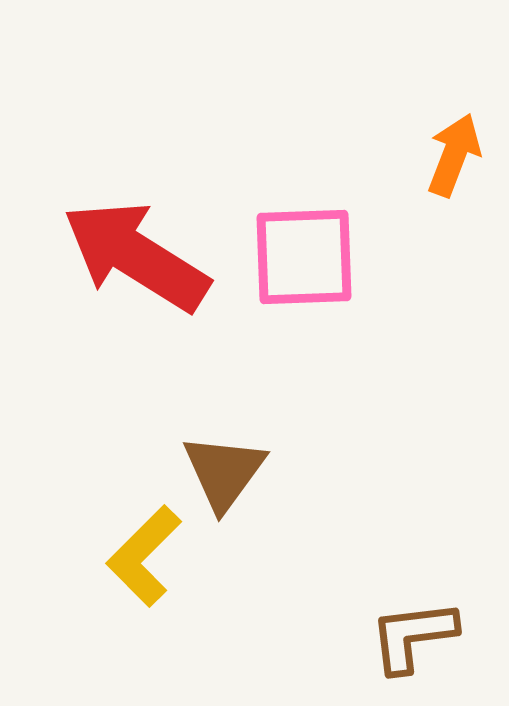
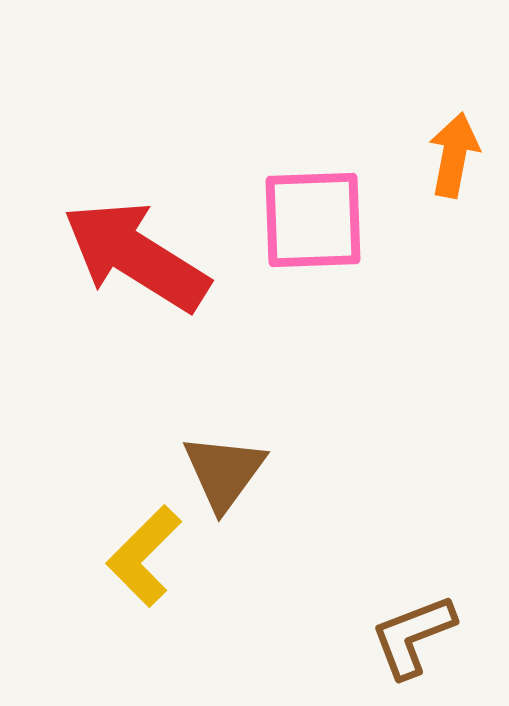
orange arrow: rotated 10 degrees counterclockwise
pink square: moved 9 px right, 37 px up
brown L-shape: rotated 14 degrees counterclockwise
